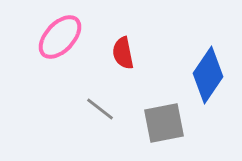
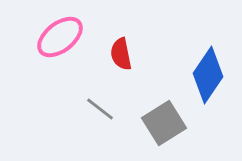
pink ellipse: rotated 9 degrees clockwise
red semicircle: moved 2 px left, 1 px down
gray square: rotated 21 degrees counterclockwise
